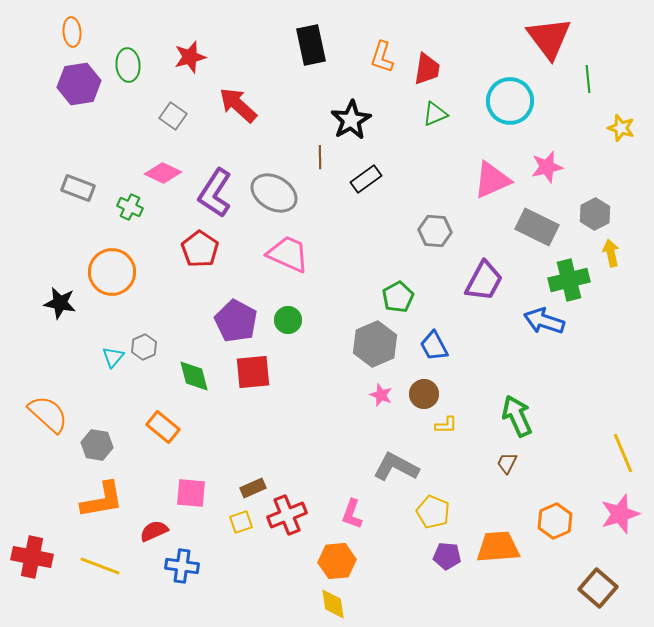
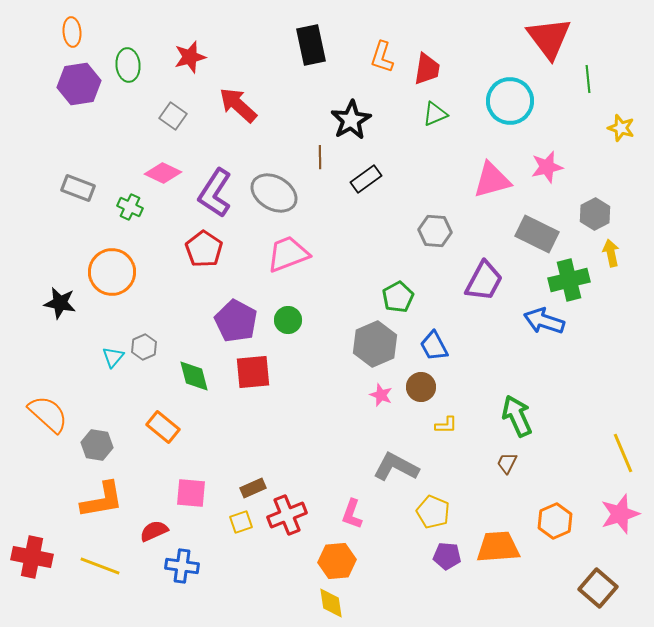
pink triangle at (492, 180): rotated 9 degrees clockwise
gray rectangle at (537, 227): moved 7 px down
red pentagon at (200, 249): moved 4 px right
pink trapezoid at (288, 254): rotated 45 degrees counterclockwise
brown circle at (424, 394): moved 3 px left, 7 px up
yellow diamond at (333, 604): moved 2 px left, 1 px up
